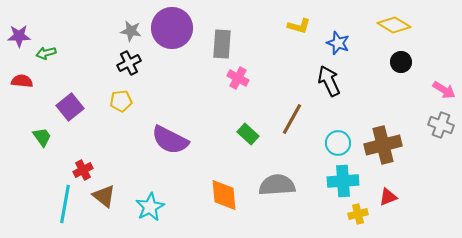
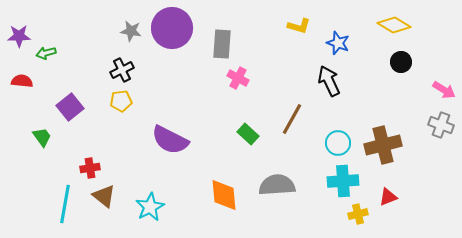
black cross: moved 7 px left, 7 px down
red cross: moved 7 px right, 2 px up; rotated 18 degrees clockwise
